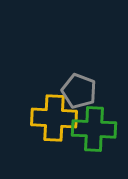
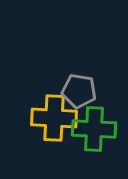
gray pentagon: rotated 12 degrees counterclockwise
